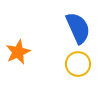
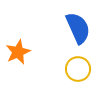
yellow circle: moved 5 px down
